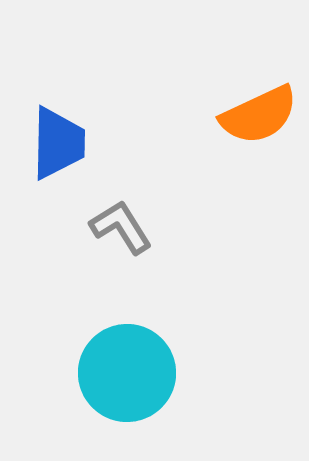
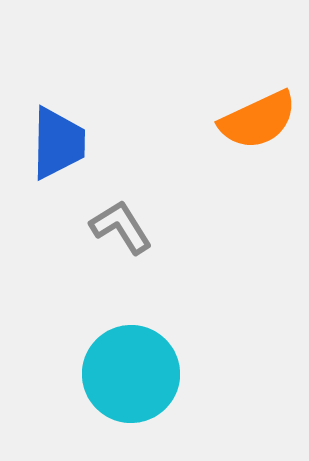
orange semicircle: moved 1 px left, 5 px down
cyan circle: moved 4 px right, 1 px down
